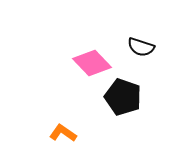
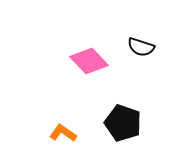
pink diamond: moved 3 px left, 2 px up
black pentagon: moved 26 px down
